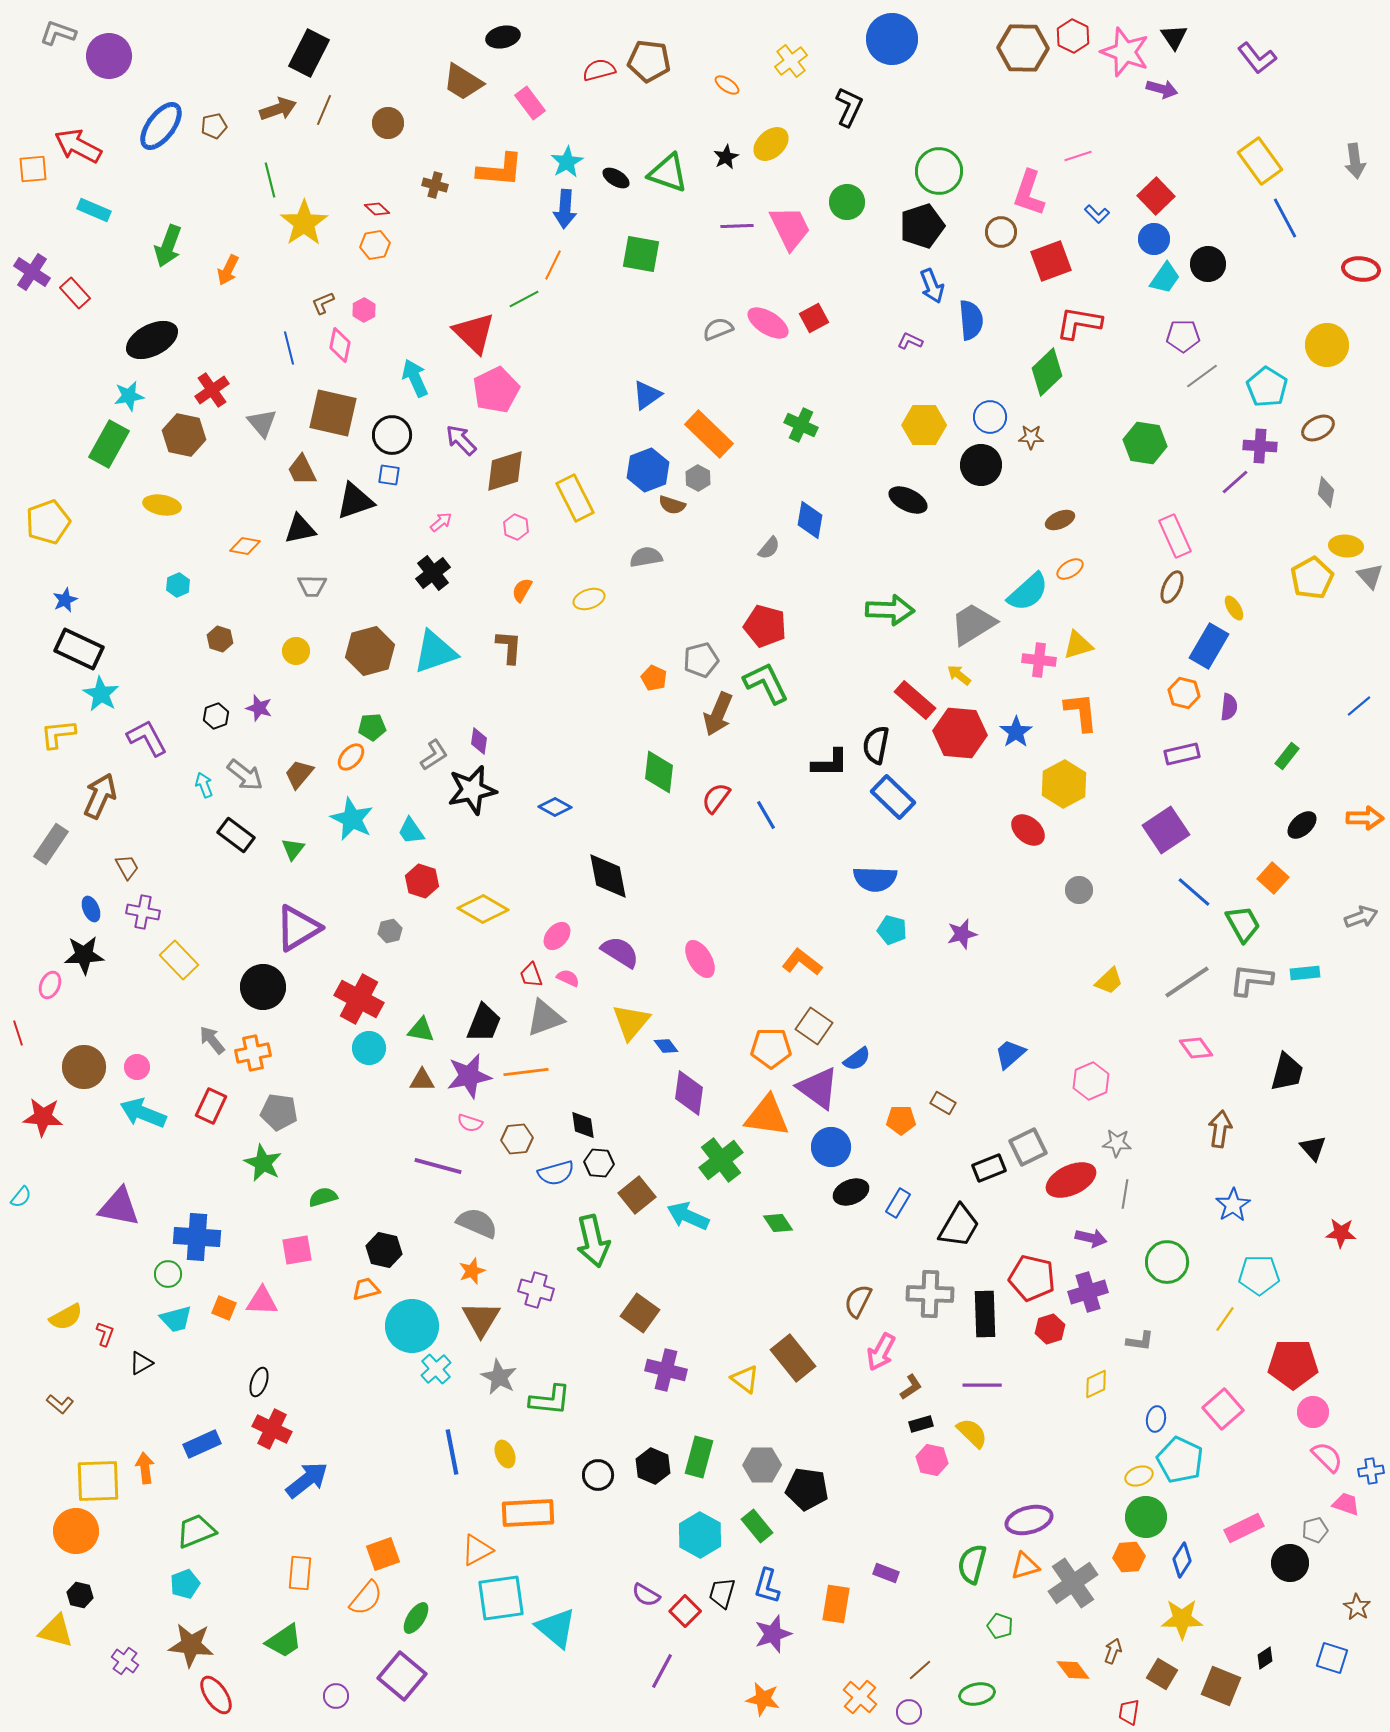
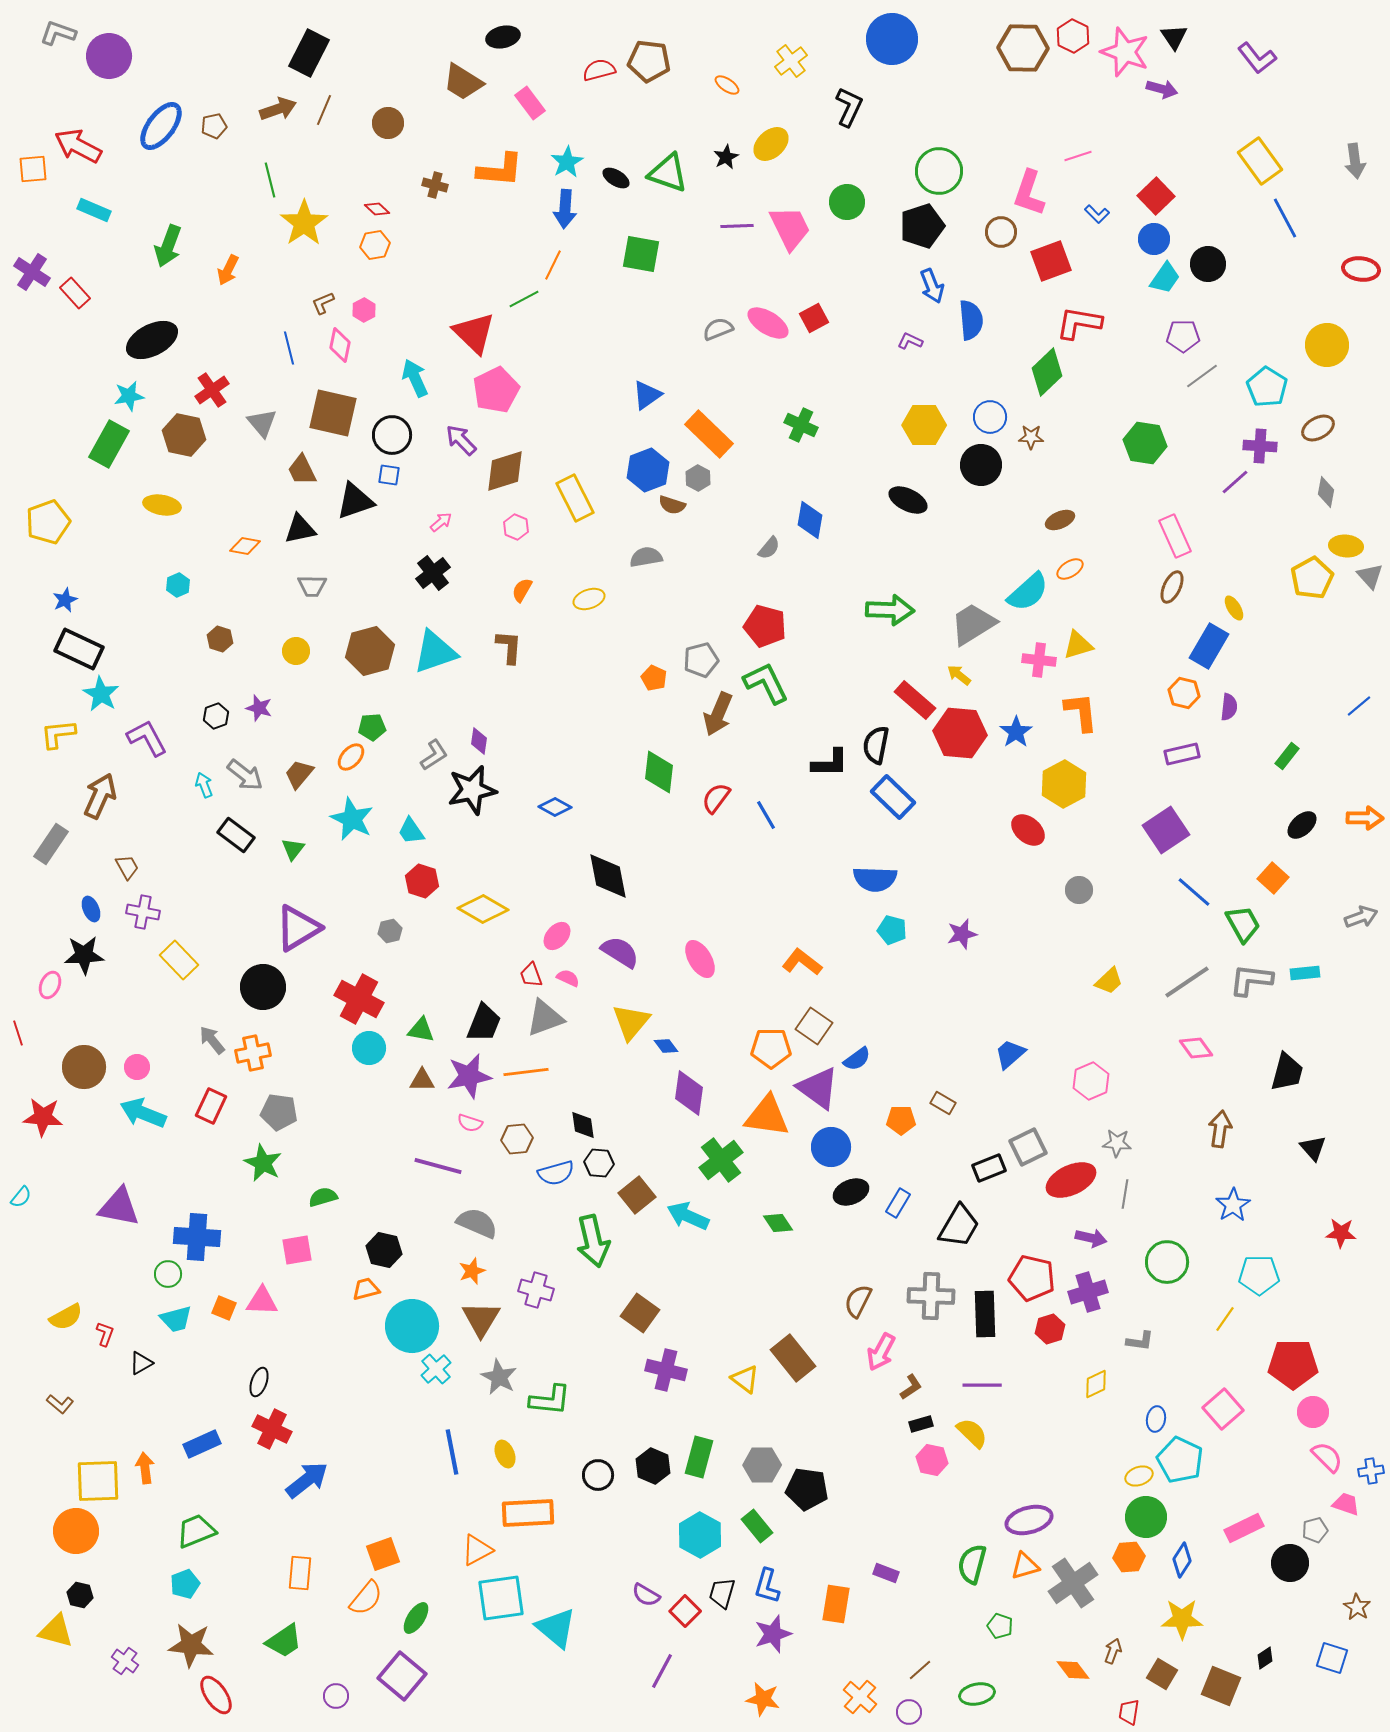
gray cross at (930, 1294): moved 1 px right, 2 px down
